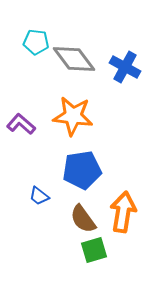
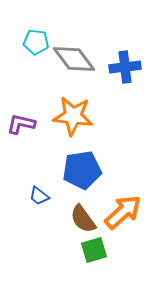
blue cross: rotated 36 degrees counterclockwise
purple L-shape: rotated 28 degrees counterclockwise
orange arrow: rotated 39 degrees clockwise
